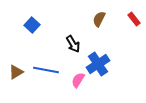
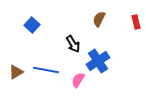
red rectangle: moved 2 px right, 3 px down; rotated 24 degrees clockwise
blue cross: moved 3 px up
